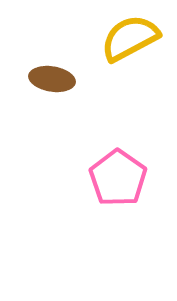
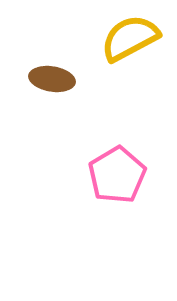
pink pentagon: moved 1 px left, 3 px up; rotated 6 degrees clockwise
